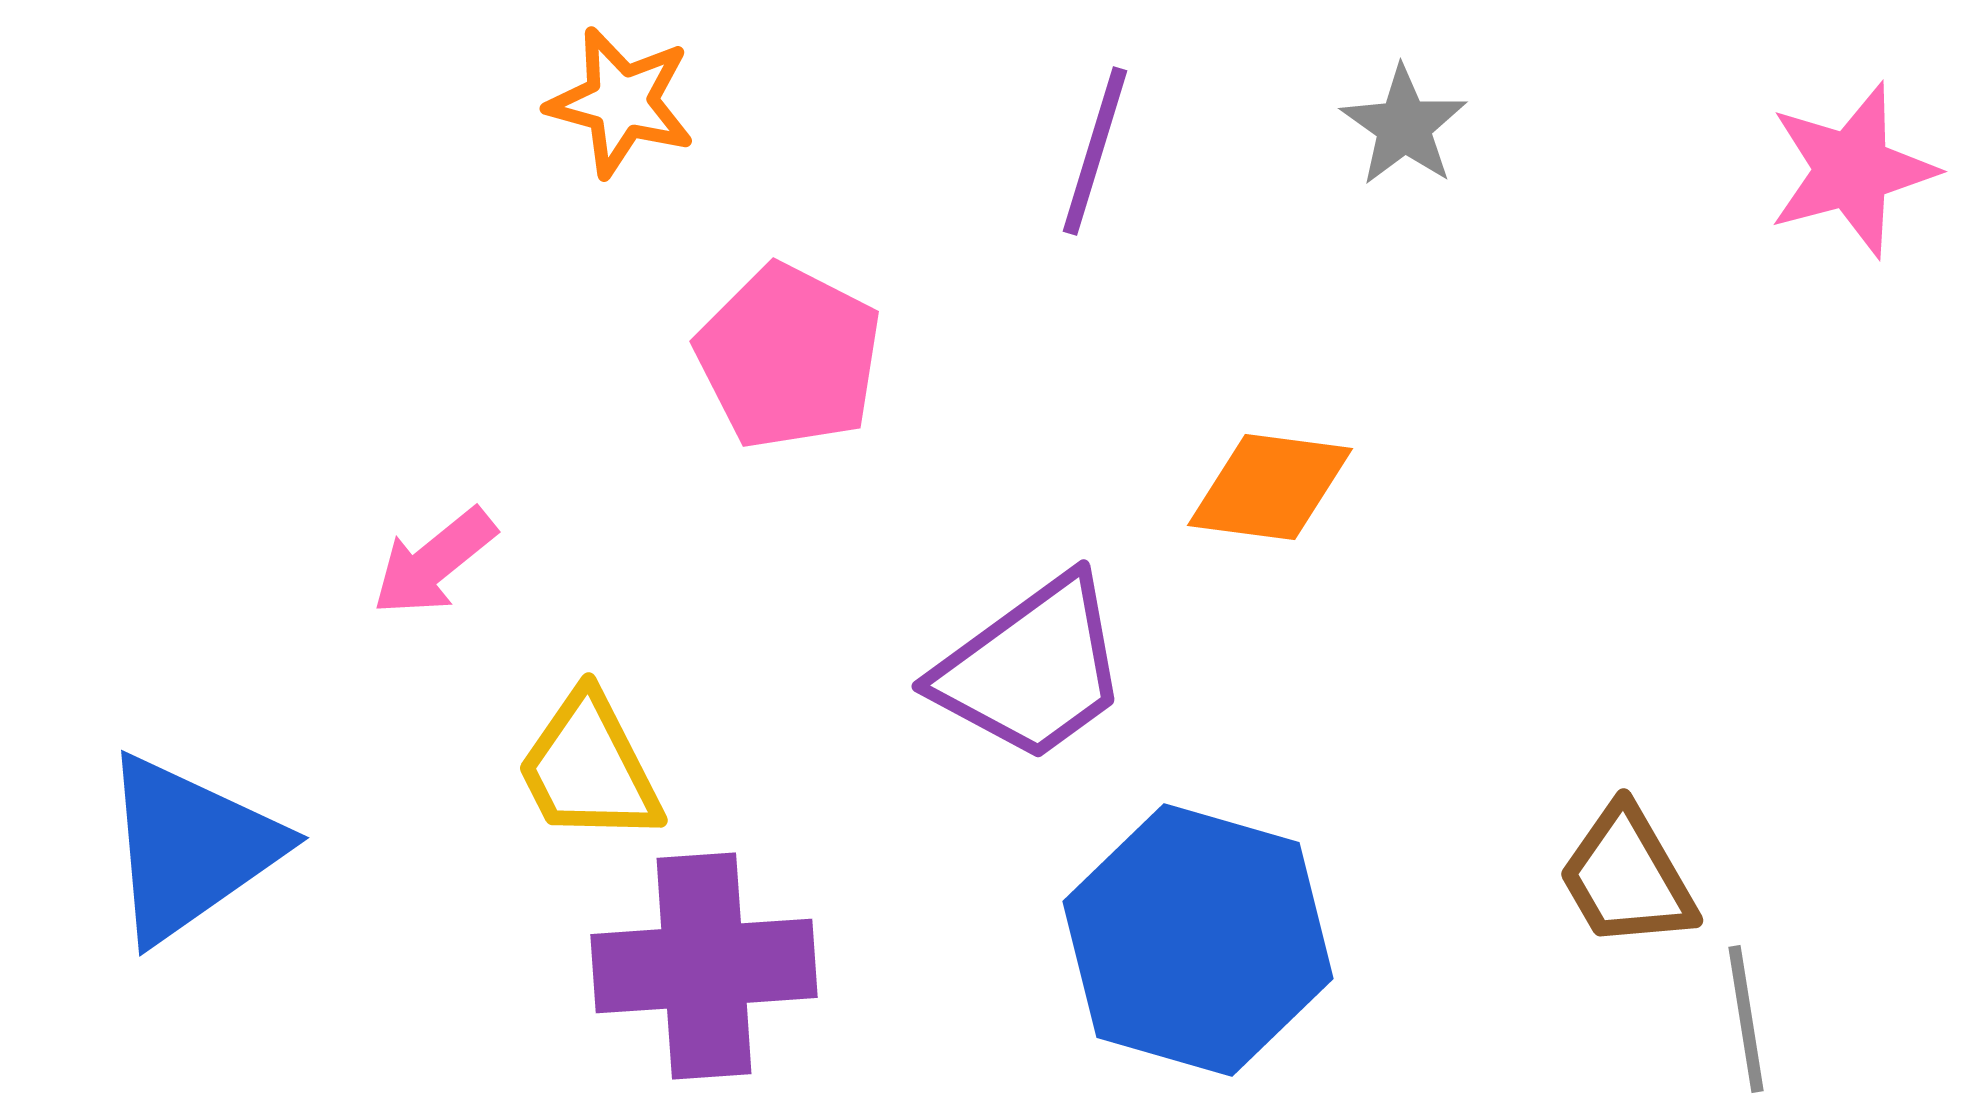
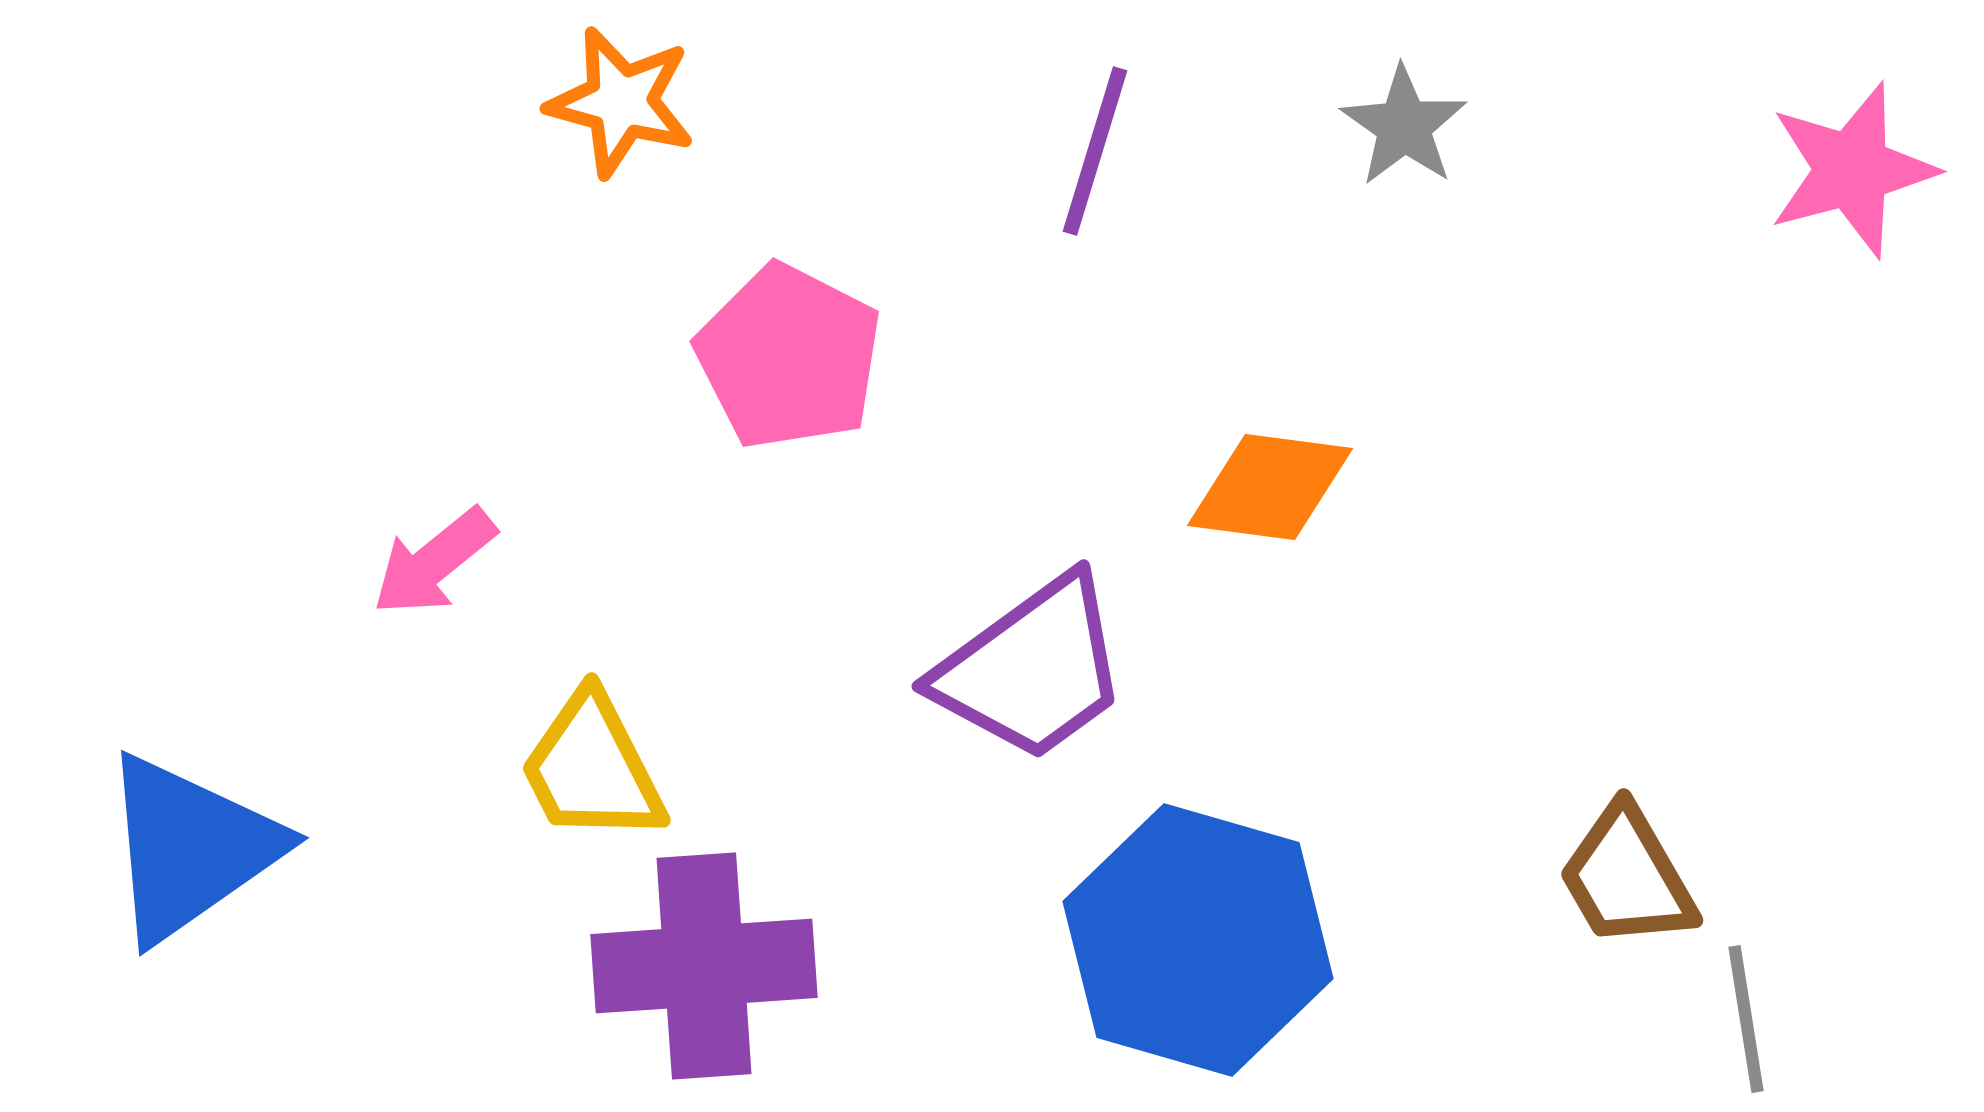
yellow trapezoid: moved 3 px right
